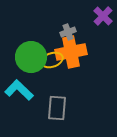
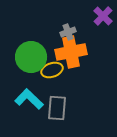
yellow ellipse: moved 10 px down
cyan L-shape: moved 10 px right, 9 px down
